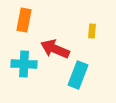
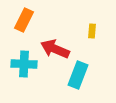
orange rectangle: rotated 15 degrees clockwise
